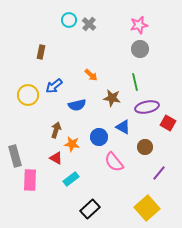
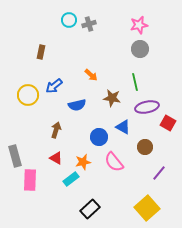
gray cross: rotated 32 degrees clockwise
orange star: moved 11 px right, 18 px down; rotated 21 degrees counterclockwise
